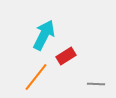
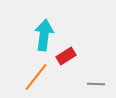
cyan arrow: rotated 20 degrees counterclockwise
